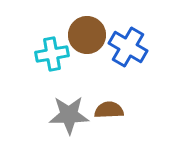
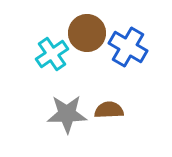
brown circle: moved 2 px up
cyan cross: rotated 24 degrees counterclockwise
gray star: moved 2 px left, 1 px up
